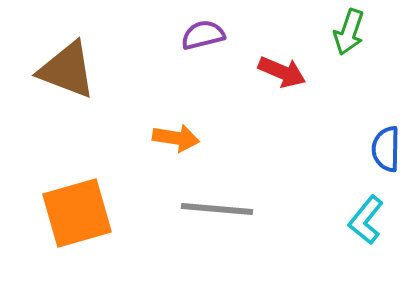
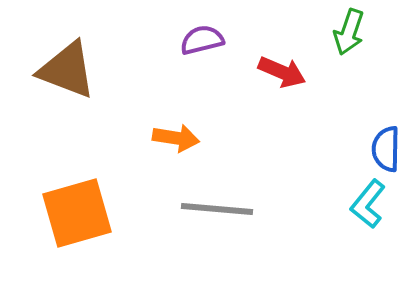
purple semicircle: moved 1 px left, 5 px down
cyan L-shape: moved 2 px right, 16 px up
